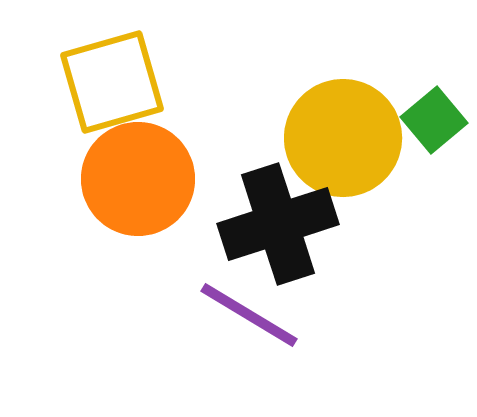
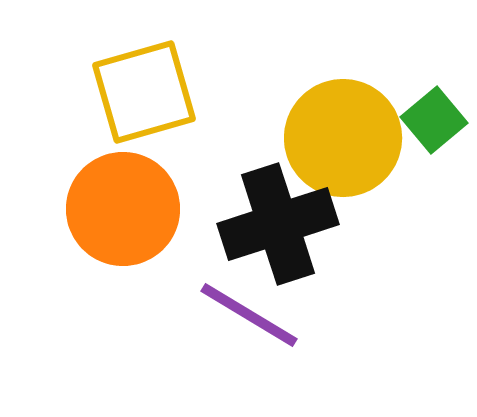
yellow square: moved 32 px right, 10 px down
orange circle: moved 15 px left, 30 px down
